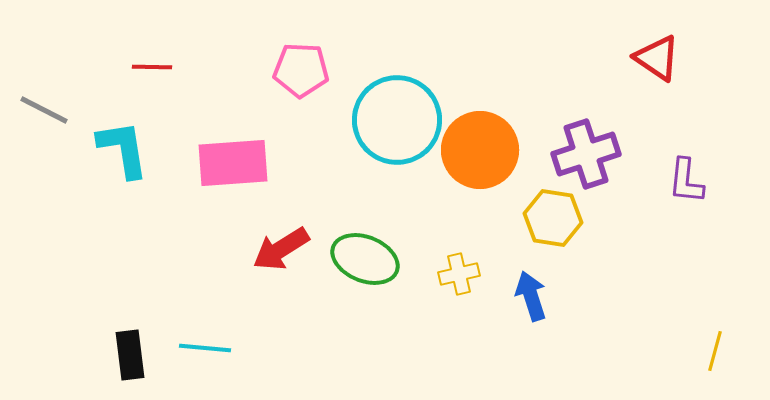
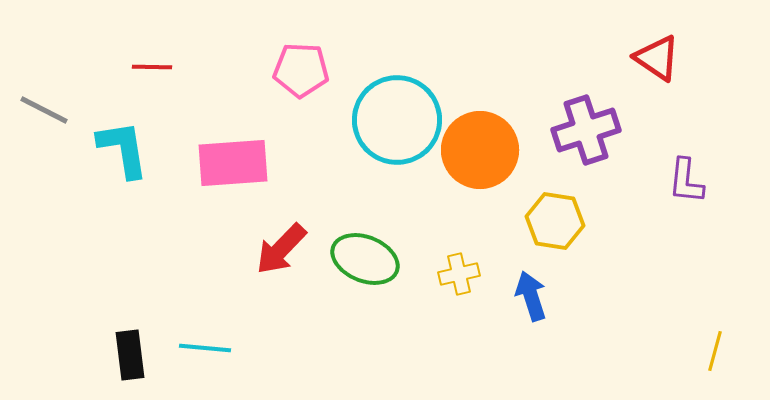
purple cross: moved 24 px up
yellow hexagon: moved 2 px right, 3 px down
red arrow: rotated 14 degrees counterclockwise
